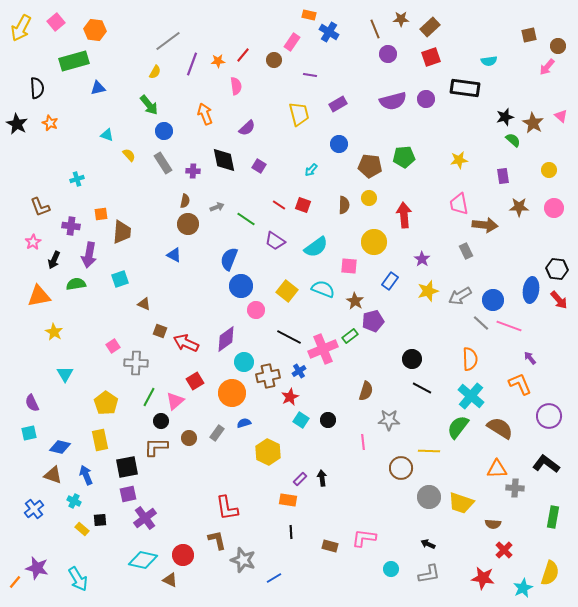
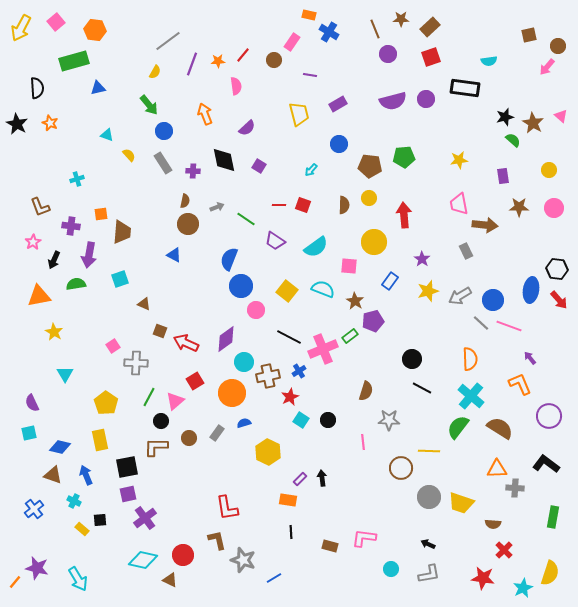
red line at (279, 205): rotated 32 degrees counterclockwise
